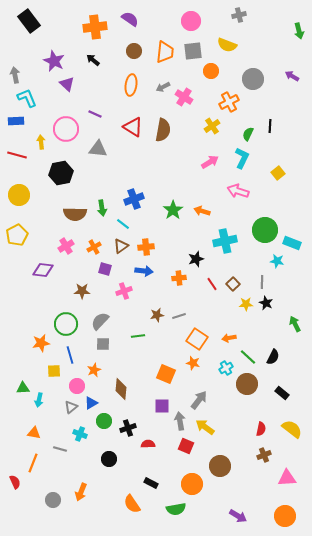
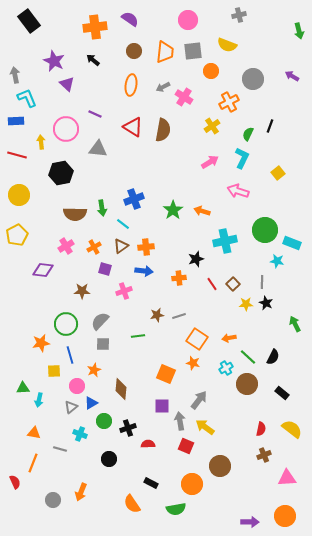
pink circle at (191, 21): moved 3 px left, 1 px up
black line at (270, 126): rotated 16 degrees clockwise
purple arrow at (238, 516): moved 12 px right, 6 px down; rotated 30 degrees counterclockwise
